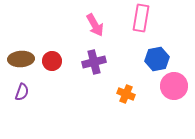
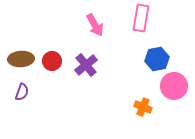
purple cross: moved 8 px left, 3 px down; rotated 25 degrees counterclockwise
orange cross: moved 17 px right, 13 px down
